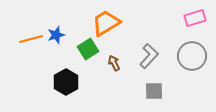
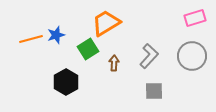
brown arrow: rotated 28 degrees clockwise
